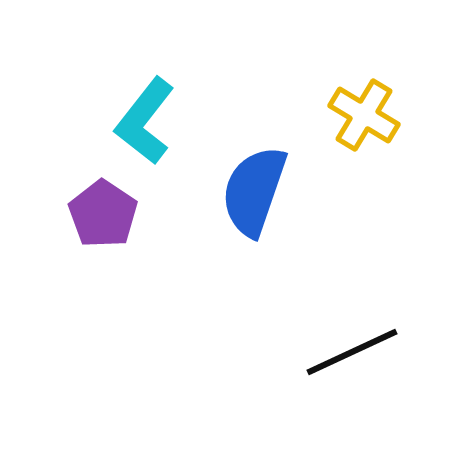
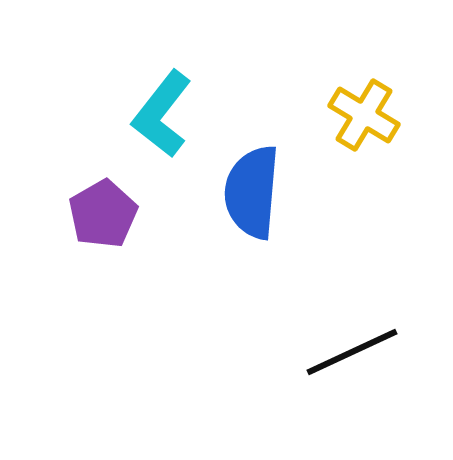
cyan L-shape: moved 17 px right, 7 px up
blue semicircle: moved 2 px left, 1 px down; rotated 14 degrees counterclockwise
purple pentagon: rotated 8 degrees clockwise
